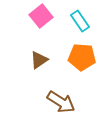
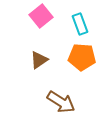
cyan rectangle: moved 3 px down; rotated 15 degrees clockwise
